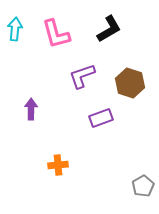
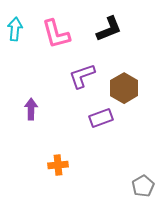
black L-shape: rotated 8 degrees clockwise
brown hexagon: moved 6 px left, 5 px down; rotated 12 degrees clockwise
